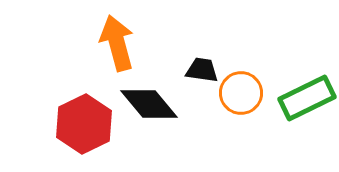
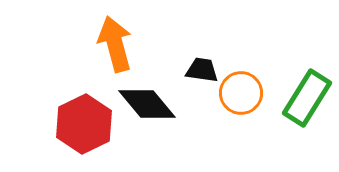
orange arrow: moved 2 px left, 1 px down
green rectangle: rotated 32 degrees counterclockwise
black diamond: moved 2 px left
